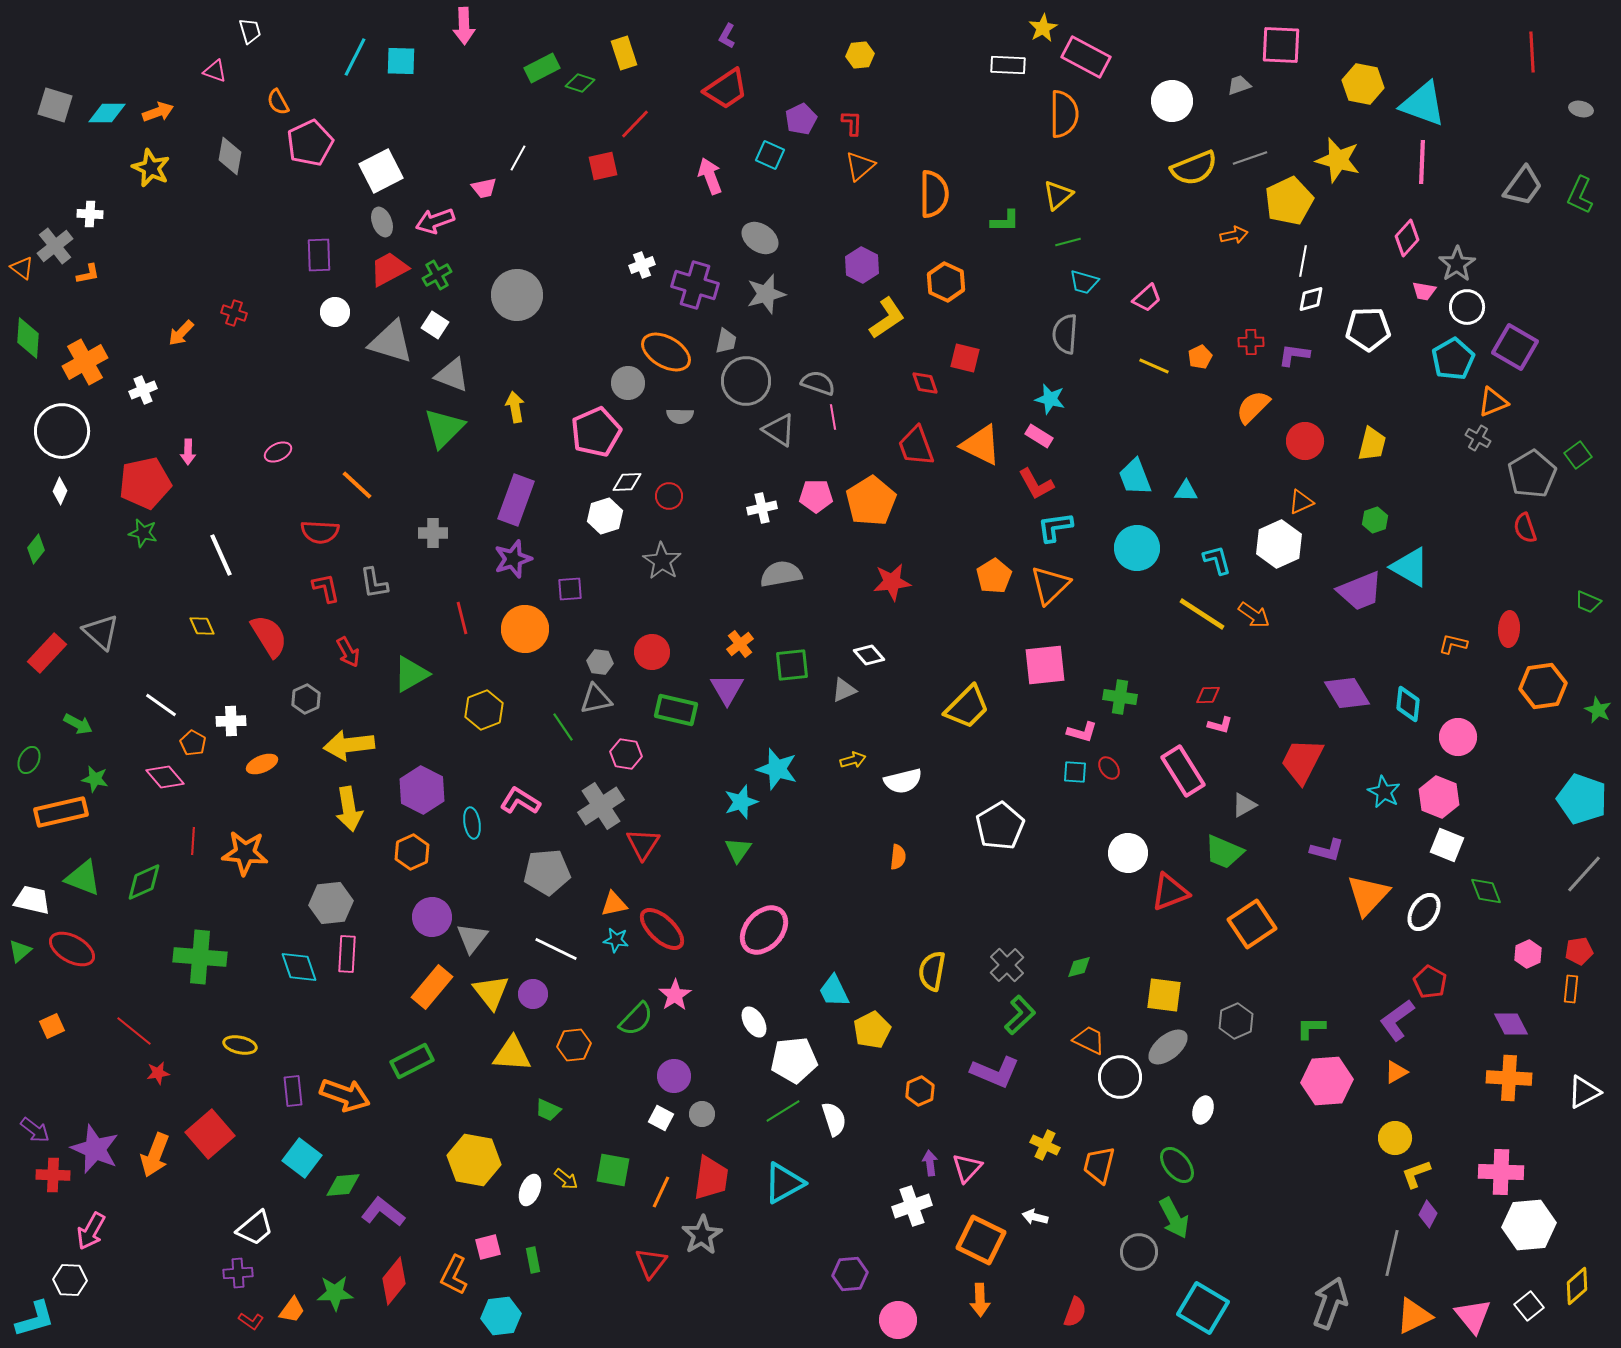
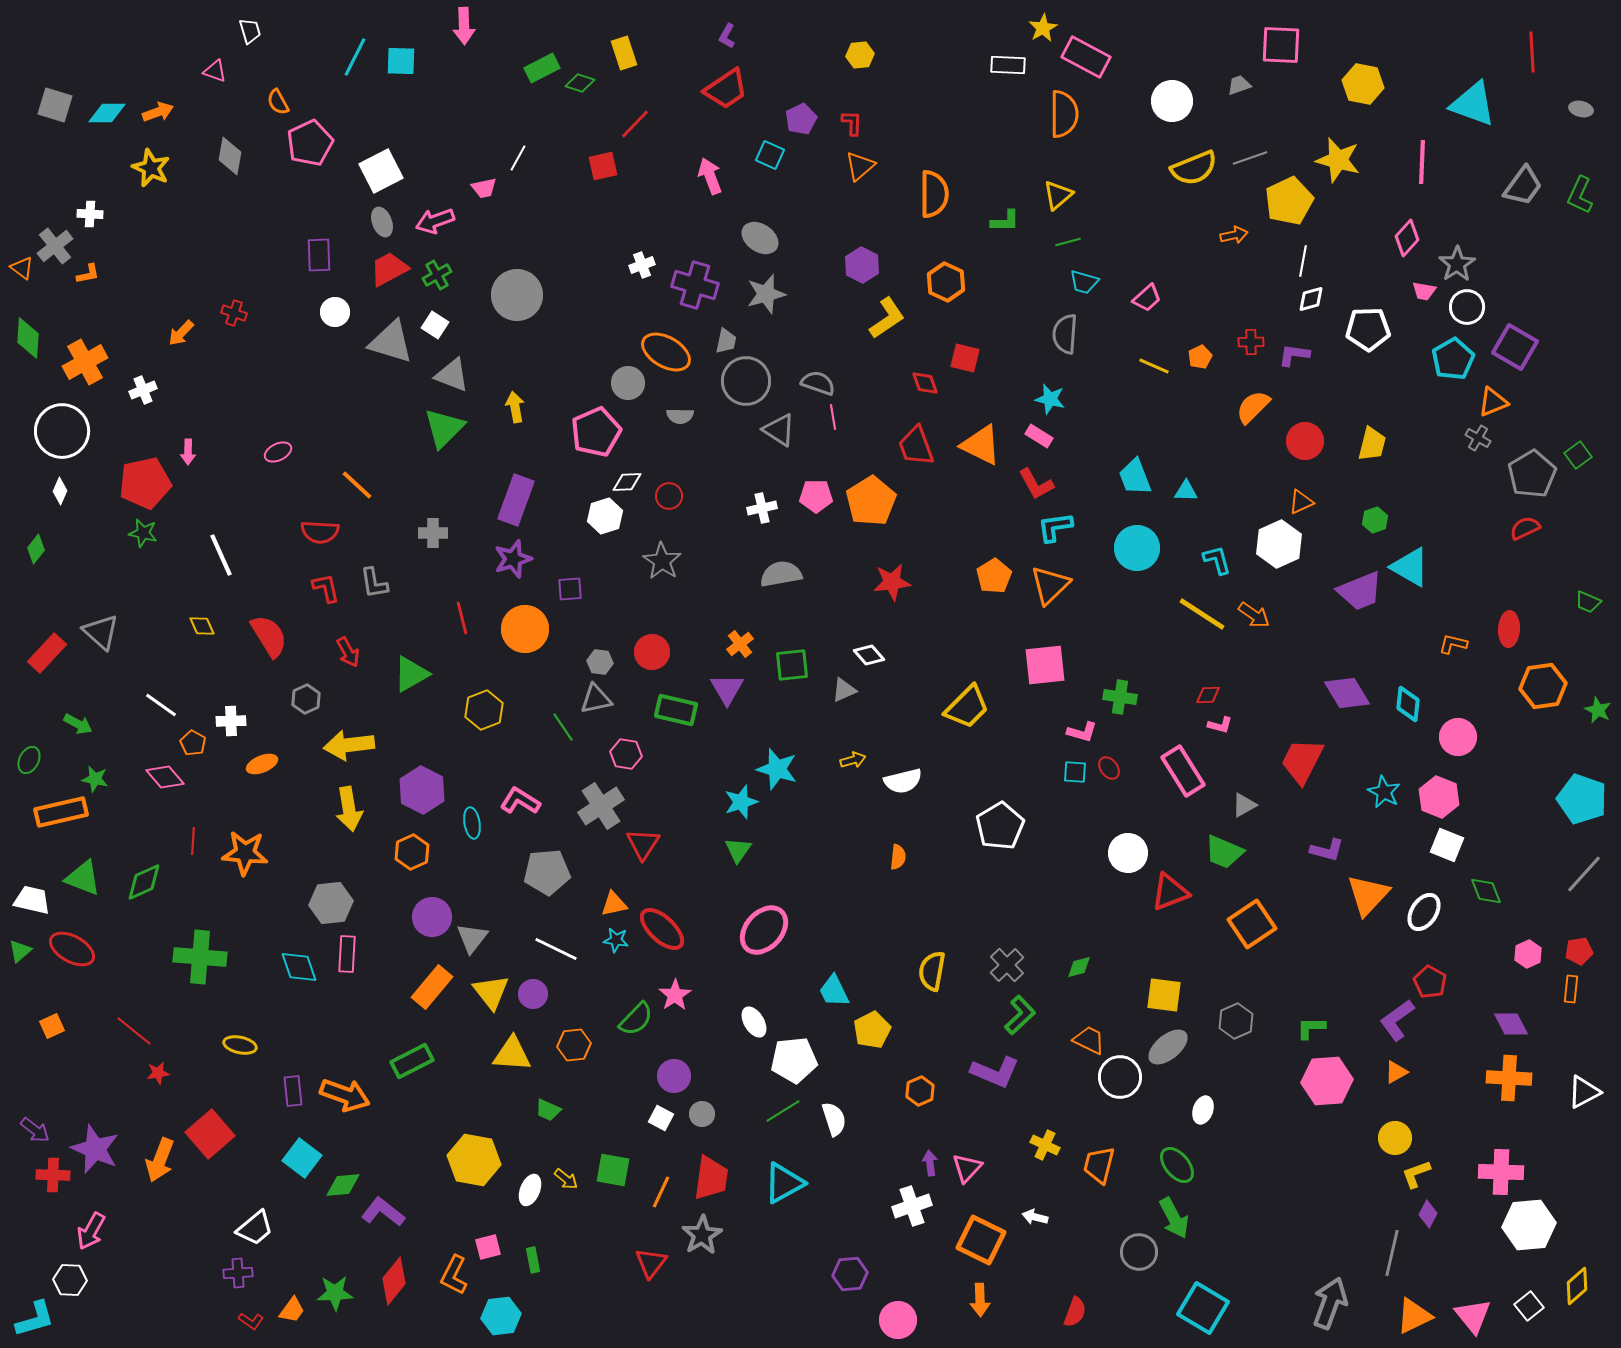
cyan triangle at (1423, 104): moved 50 px right
red semicircle at (1525, 528): rotated 84 degrees clockwise
orange arrow at (155, 1155): moved 5 px right, 5 px down
